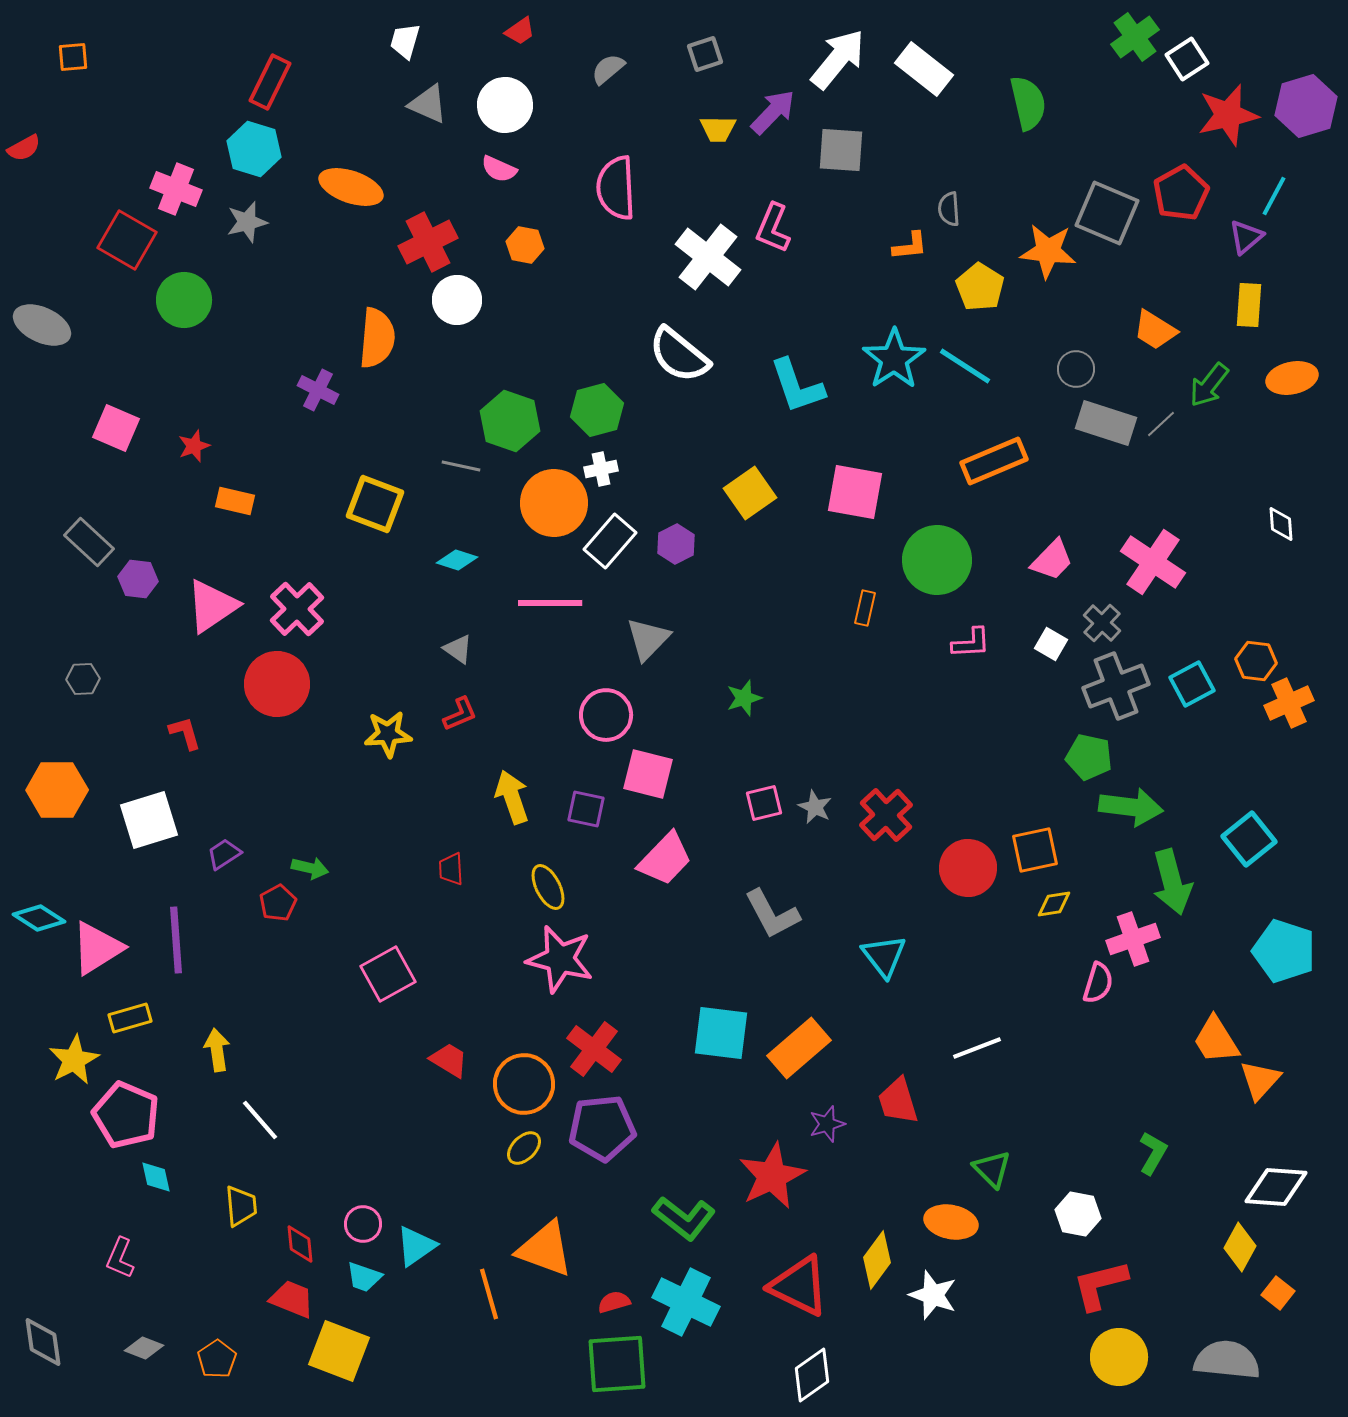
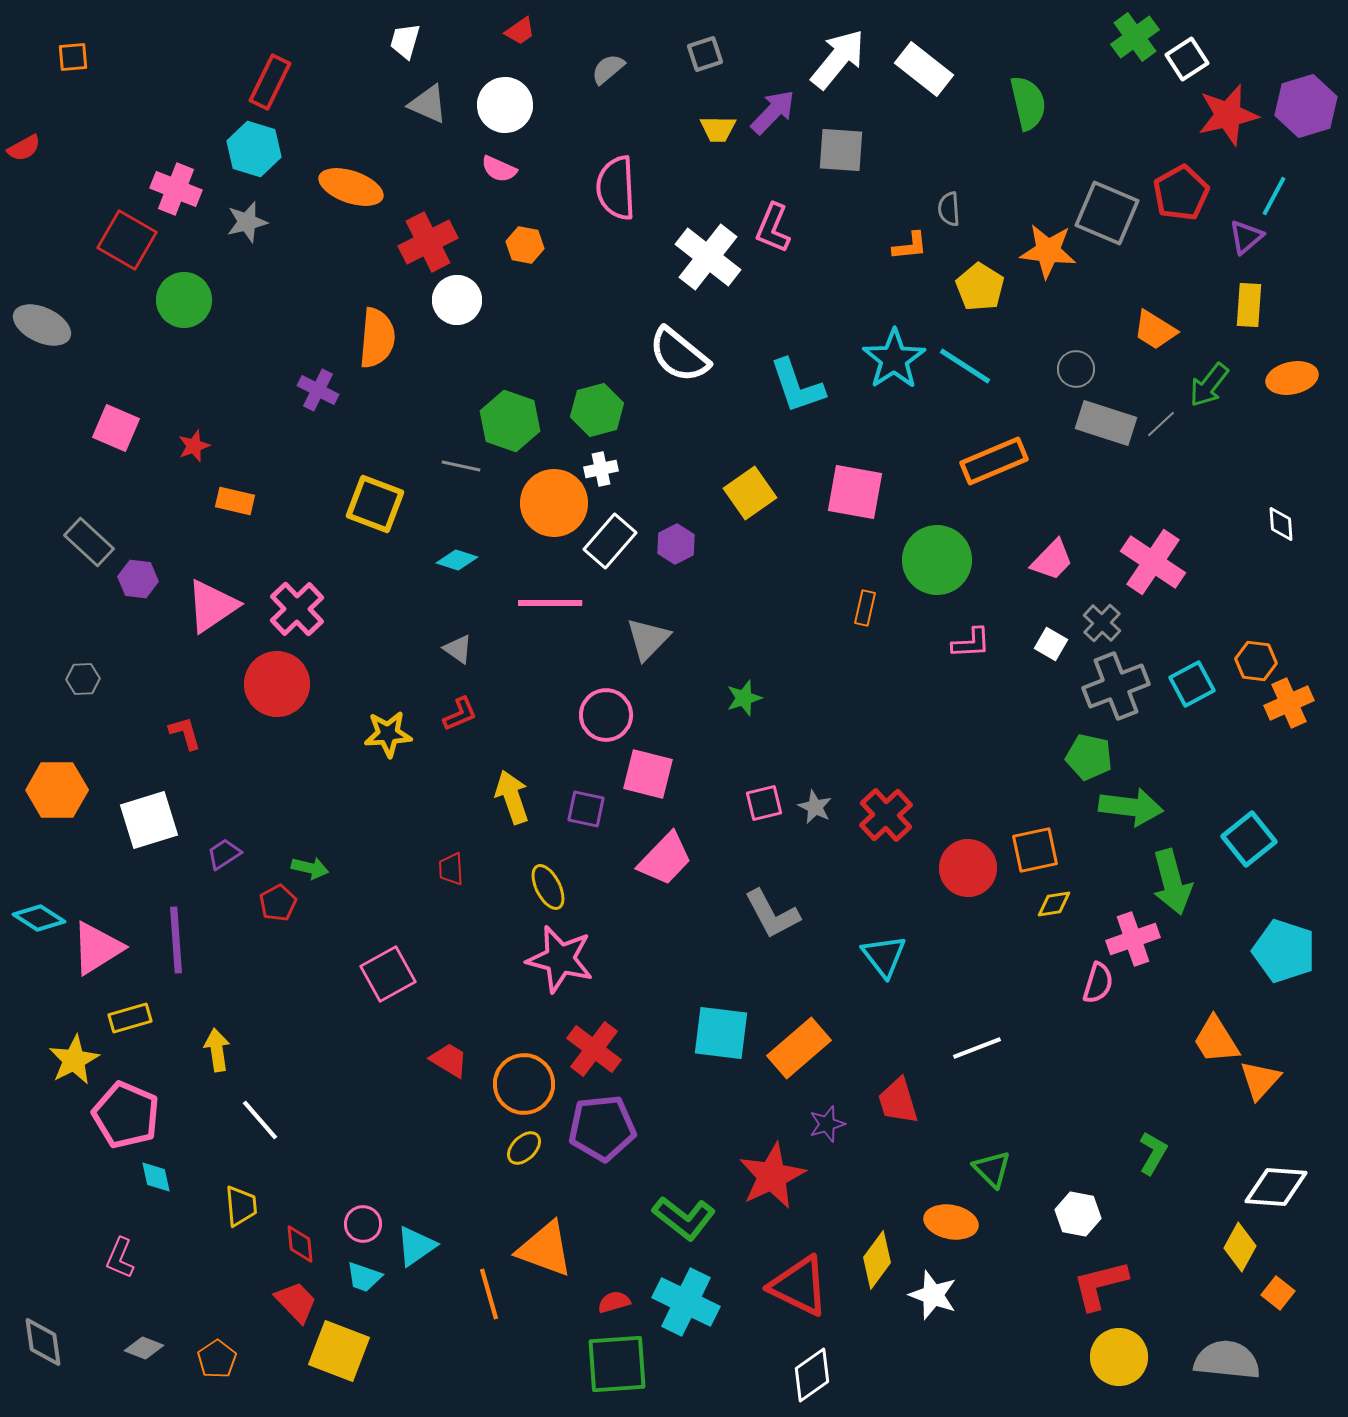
red trapezoid at (292, 1299): moved 4 px right, 3 px down; rotated 24 degrees clockwise
